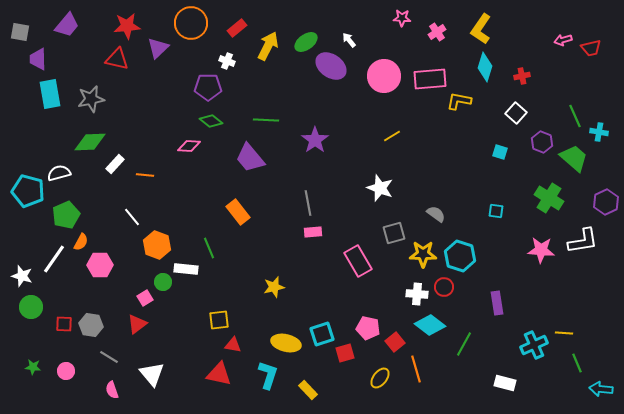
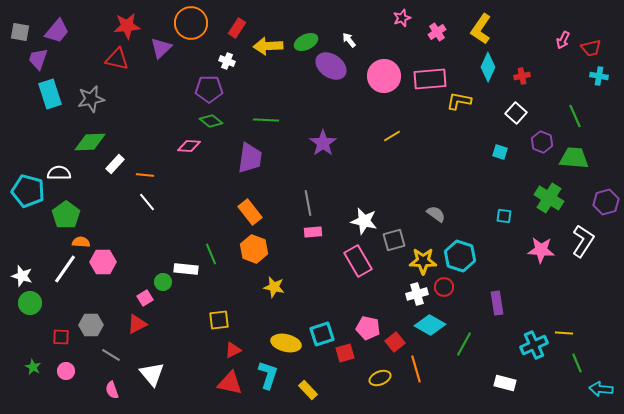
pink star at (402, 18): rotated 24 degrees counterclockwise
purple trapezoid at (67, 25): moved 10 px left, 6 px down
red rectangle at (237, 28): rotated 18 degrees counterclockwise
pink arrow at (563, 40): rotated 48 degrees counterclockwise
green ellipse at (306, 42): rotated 10 degrees clockwise
yellow arrow at (268, 46): rotated 120 degrees counterclockwise
purple triangle at (158, 48): moved 3 px right
purple trapezoid at (38, 59): rotated 20 degrees clockwise
cyan diamond at (485, 67): moved 3 px right; rotated 8 degrees clockwise
purple pentagon at (208, 87): moved 1 px right, 2 px down
cyan rectangle at (50, 94): rotated 8 degrees counterclockwise
cyan cross at (599, 132): moved 56 px up
purple star at (315, 140): moved 8 px right, 3 px down
purple trapezoid at (250, 158): rotated 132 degrees counterclockwise
green trapezoid at (574, 158): rotated 36 degrees counterclockwise
white semicircle at (59, 173): rotated 15 degrees clockwise
white star at (380, 188): moved 16 px left, 33 px down; rotated 8 degrees counterclockwise
purple hexagon at (606, 202): rotated 10 degrees clockwise
cyan square at (496, 211): moved 8 px right, 5 px down
orange rectangle at (238, 212): moved 12 px right
green pentagon at (66, 215): rotated 12 degrees counterclockwise
white line at (132, 217): moved 15 px right, 15 px up
gray square at (394, 233): moved 7 px down
white L-shape at (583, 241): rotated 48 degrees counterclockwise
orange semicircle at (81, 242): rotated 114 degrees counterclockwise
orange hexagon at (157, 245): moved 97 px right, 4 px down
green line at (209, 248): moved 2 px right, 6 px down
yellow star at (423, 254): moved 7 px down
white line at (54, 259): moved 11 px right, 10 px down
pink hexagon at (100, 265): moved 3 px right, 3 px up
yellow star at (274, 287): rotated 25 degrees clockwise
white cross at (417, 294): rotated 20 degrees counterclockwise
green circle at (31, 307): moved 1 px left, 4 px up
red square at (64, 324): moved 3 px left, 13 px down
red triangle at (137, 324): rotated 10 degrees clockwise
gray hexagon at (91, 325): rotated 10 degrees counterclockwise
cyan diamond at (430, 325): rotated 8 degrees counterclockwise
red triangle at (233, 345): moved 5 px down; rotated 36 degrees counterclockwise
gray line at (109, 357): moved 2 px right, 2 px up
green star at (33, 367): rotated 21 degrees clockwise
red triangle at (219, 374): moved 11 px right, 9 px down
yellow ellipse at (380, 378): rotated 30 degrees clockwise
